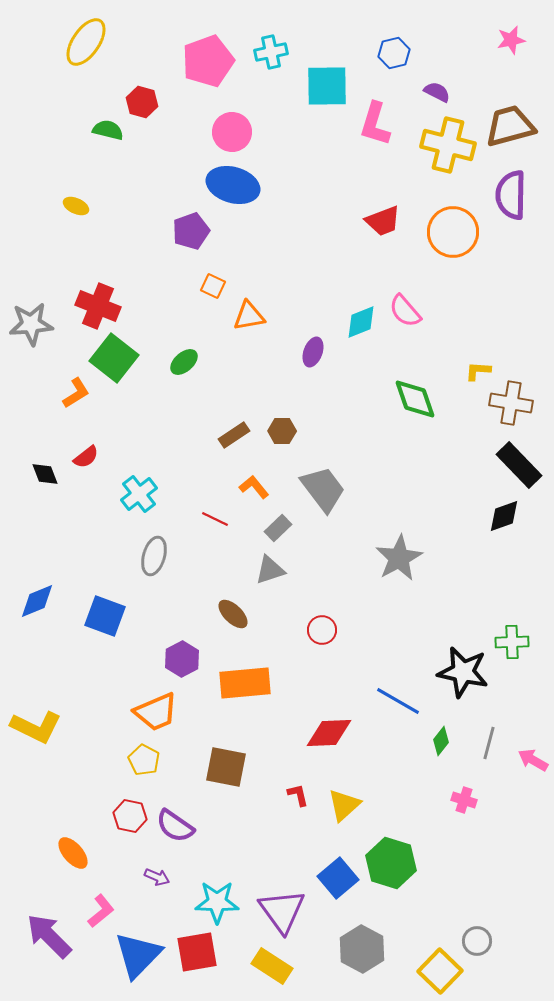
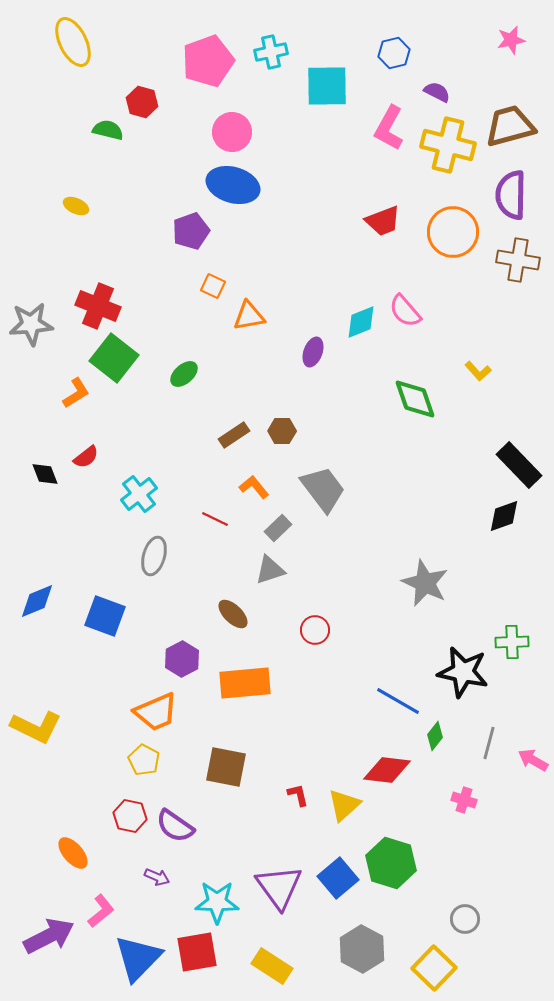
yellow ellipse at (86, 42): moved 13 px left; rotated 60 degrees counterclockwise
pink L-shape at (375, 124): moved 14 px right, 4 px down; rotated 12 degrees clockwise
green ellipse at (184, 362): moved 12 px down
yellow L-shape at (478, 371): rotated 136 degrees counterclockwise
brown cross at (511, 403): moved 7 px right, 143 px up
gray star at (399, 558): moved 26 px right, 25 px down; rotated 18 degrees counterclockwise
red circle at (322, 630): moved 7 px left
red diamond at (329, 733): moved 58 px right, 37 px down; rotated 9 degrees clockwise
green diamond at (441, 741): moved 6 px left, 5 px up
purple triangle at (282, 911): moved 3 px left, 24 px up
purple arrow at (49, 936): rotated 108 degrees clockwise
gray circle at (477, 941): moved 12 px left, 22 px up
blue triangle at (138, 955): moved 3 px down
yellow square at (440, 971): moved 6 px left, 3 px up
